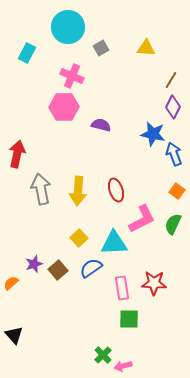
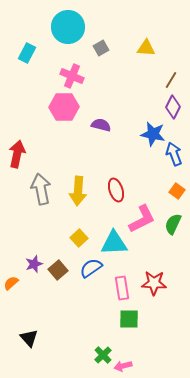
black triangle: moved 15 px right, 3 px down
